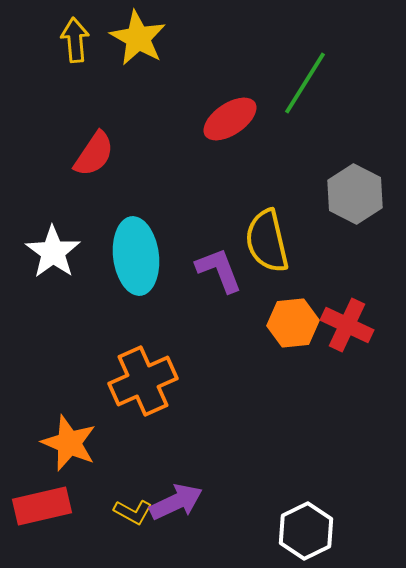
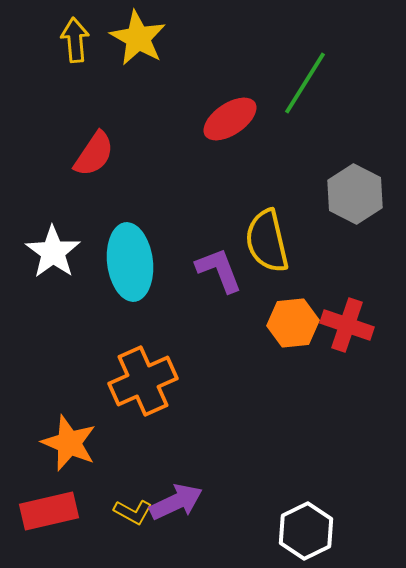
cyan ellipse: moved 6 px left, 6 px down
red cross: rotated 6 degrees counterclockwise
red rectangle: moved 7 px right, 5 px down
